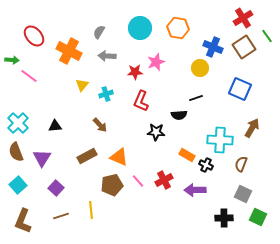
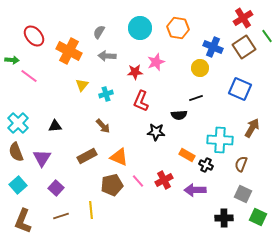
brown arrow at (100, 125): moved 3 px right, 1 px down
